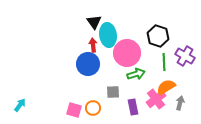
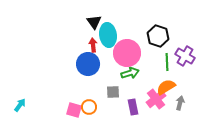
green line: moved 3 px right
green arrow: moved 6 px left, 1 px up
orange circle: moved 4 px left, 1 px up
